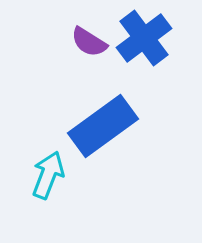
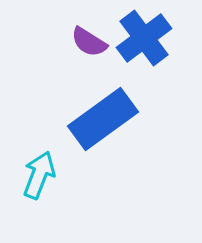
blue rectangle: moved 7 px up
cyan arrow: moved 9 px left
